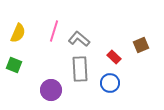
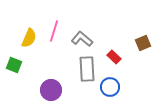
yellow semicircle: moved 11 px right, 5 px down
gray L-shape: moved 3 px right
brown square: moved 2 px right, 2 px up
gray rectangle: moved 7 px right
blue circle: moved 4 px down
